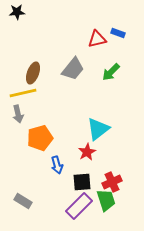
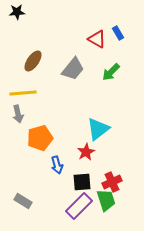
blue rectangle: rotated 40 degrees clockwise
red triangle: rotated 42 degrees clockwise
brown ellipse: moved 12 px up; rotated 15 degrees clockwise
yellow line: rotated 8 degrees clockwise
red star: moved 1 px left
